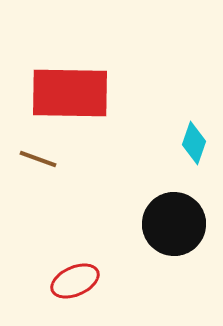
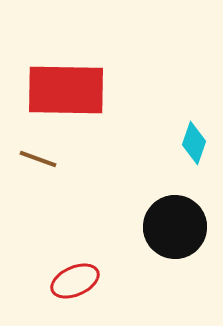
red rectangle: moved 4 px left, 3 px up
black circle: moved 1 px right, 3 px down
